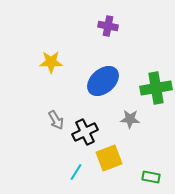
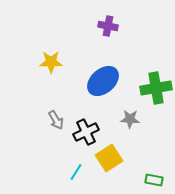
black cross: moved 1 px right
yellow square: rotated 12 degrees counterclockwise
green rectangle: moved 3 px right, 3 px down
